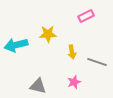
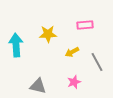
pink rectangle: moved 1 px left, 9 px down; rotated 21 degrees clockwise
cyan arrow: rotated 100 degrees clockwise
yellow arrow: rotated 72 degrees clockwise
gray line: rotated 42 degrees clockwise
